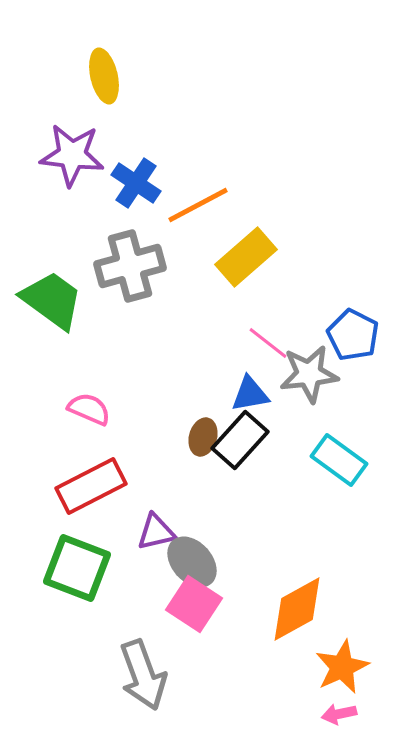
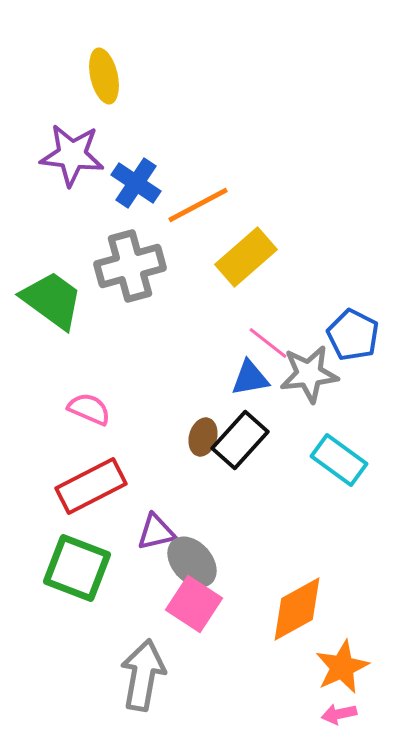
blue triangle: moved 16 px up
gray arrow: rotated 150 degrees counterclockwise
